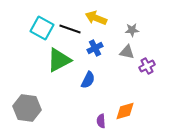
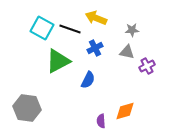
green triangle: moved 1 px left, 1 px down
